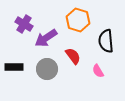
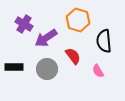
black semicircle: moved 2 px left
